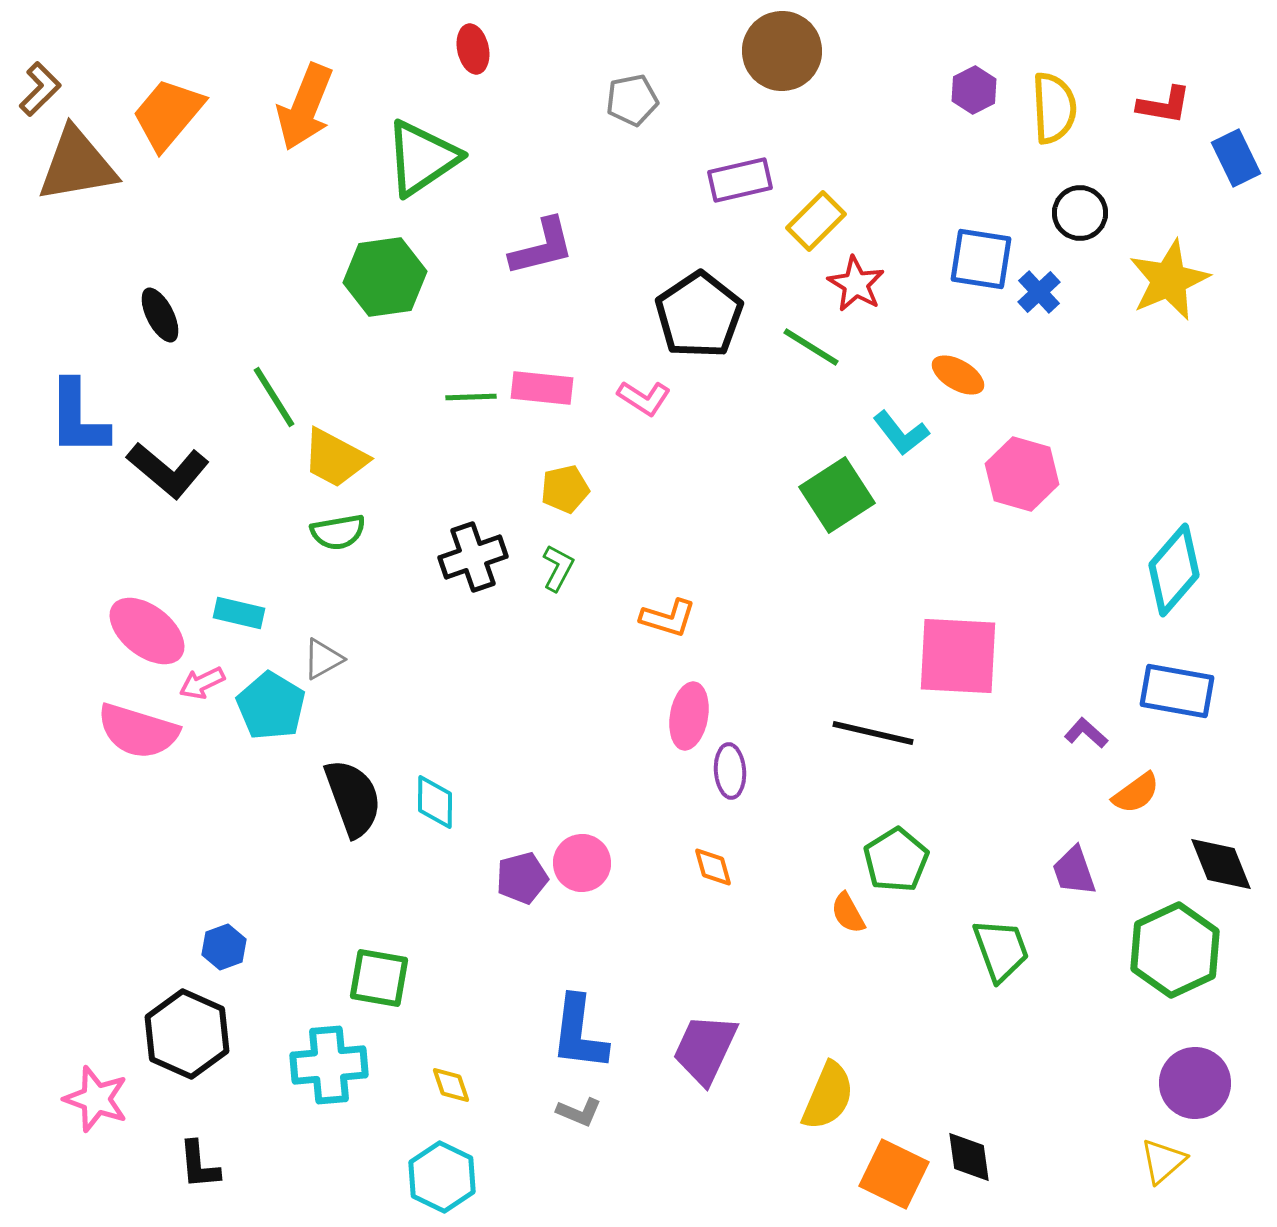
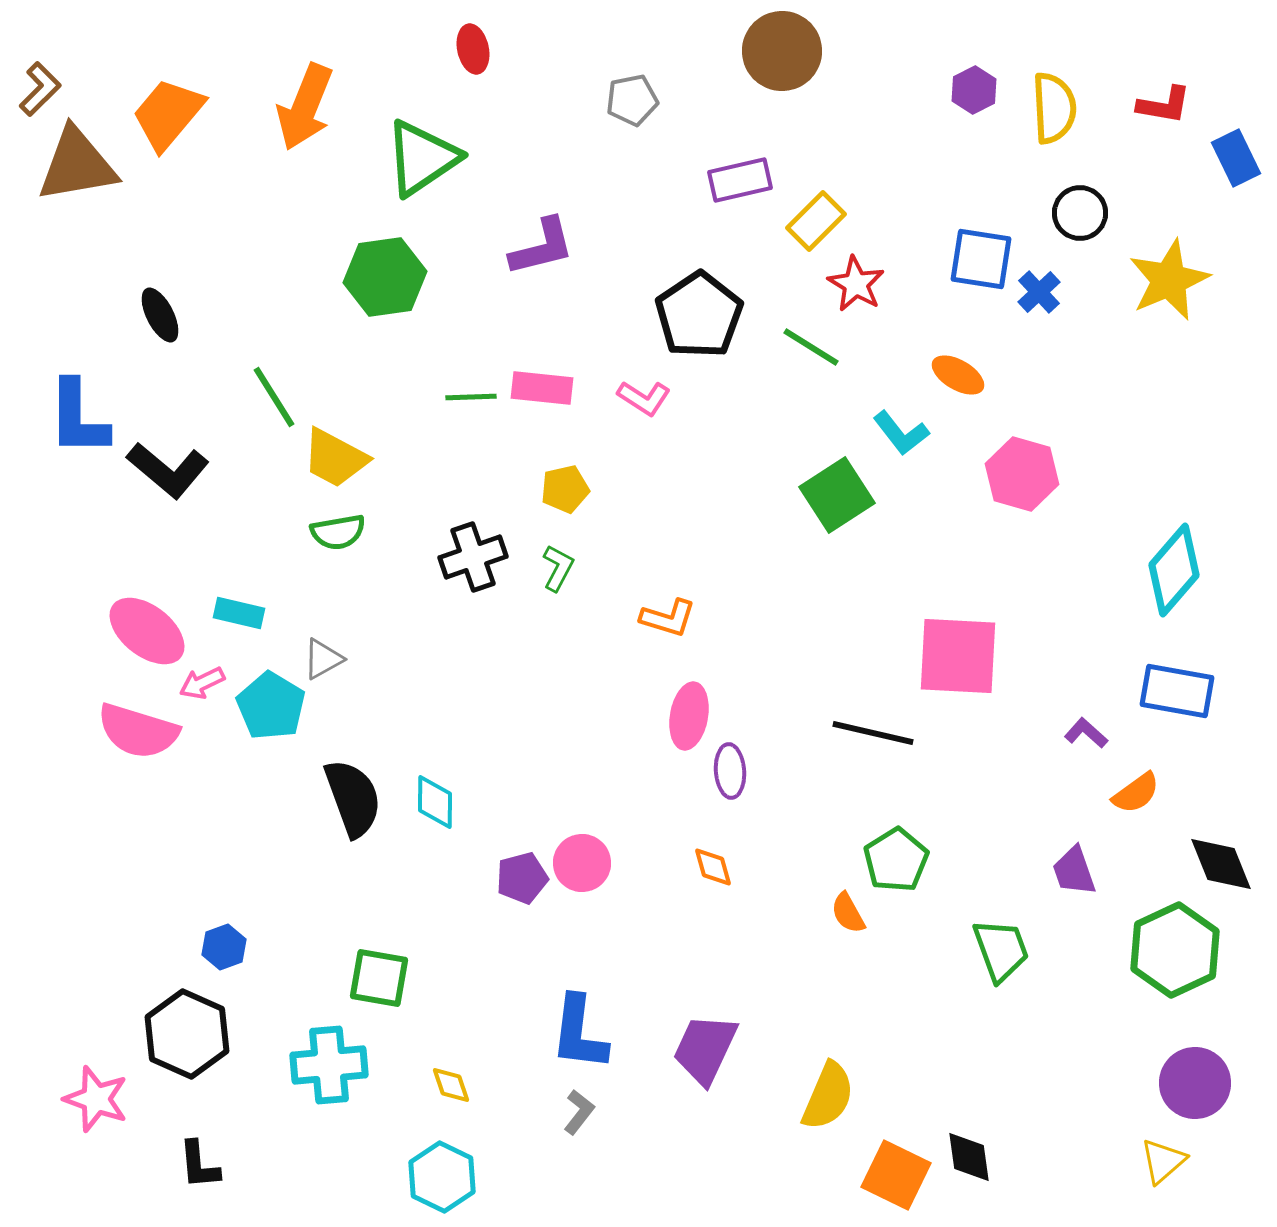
gray L-shape at (579, 1112): rotated 75 degrees counterclockwise
orange square at (894, 1174): moved 2 px right, 1 px down
